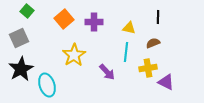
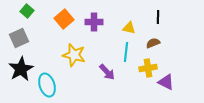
yellow star: rotated 25 degrees counterclockwise
